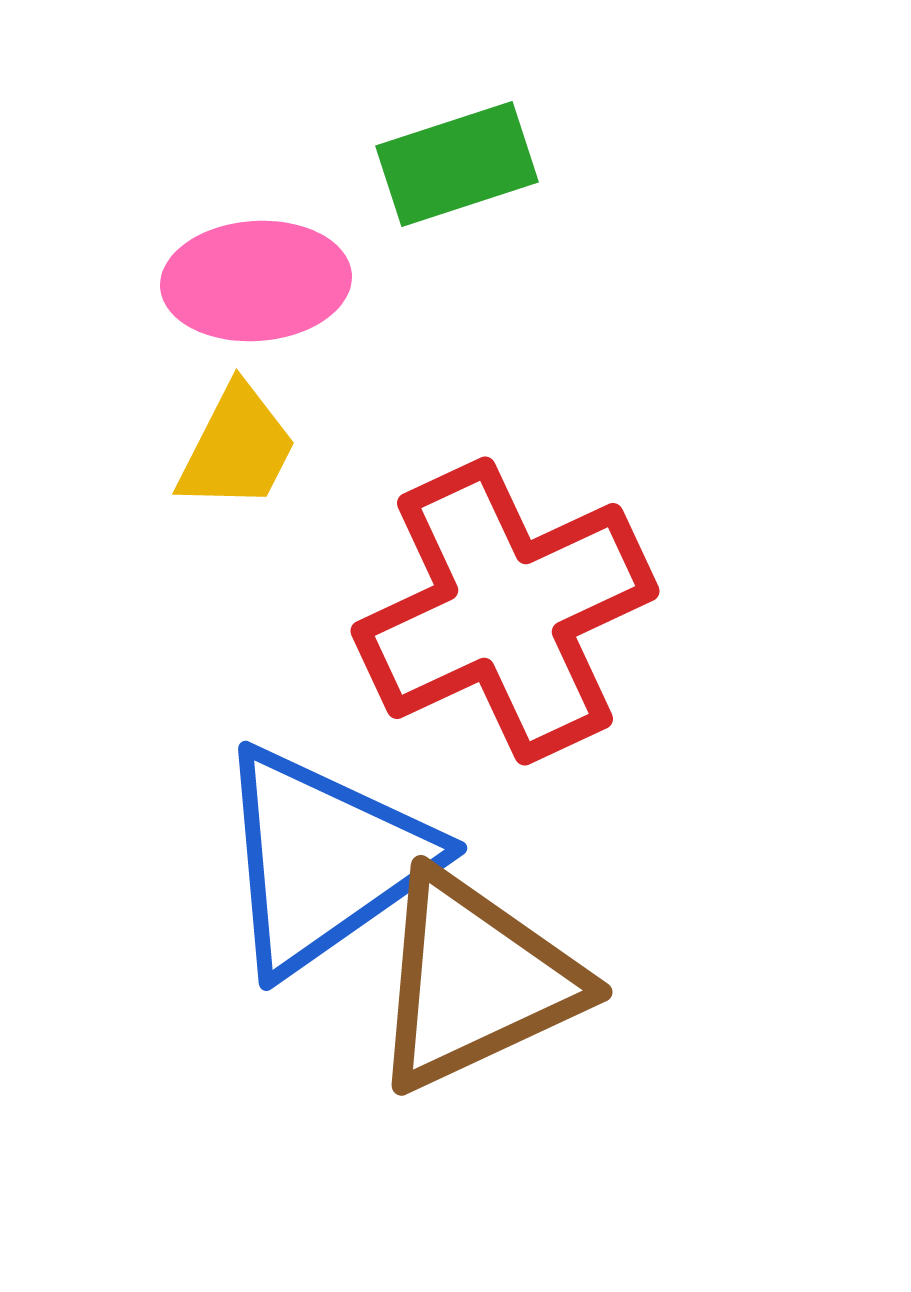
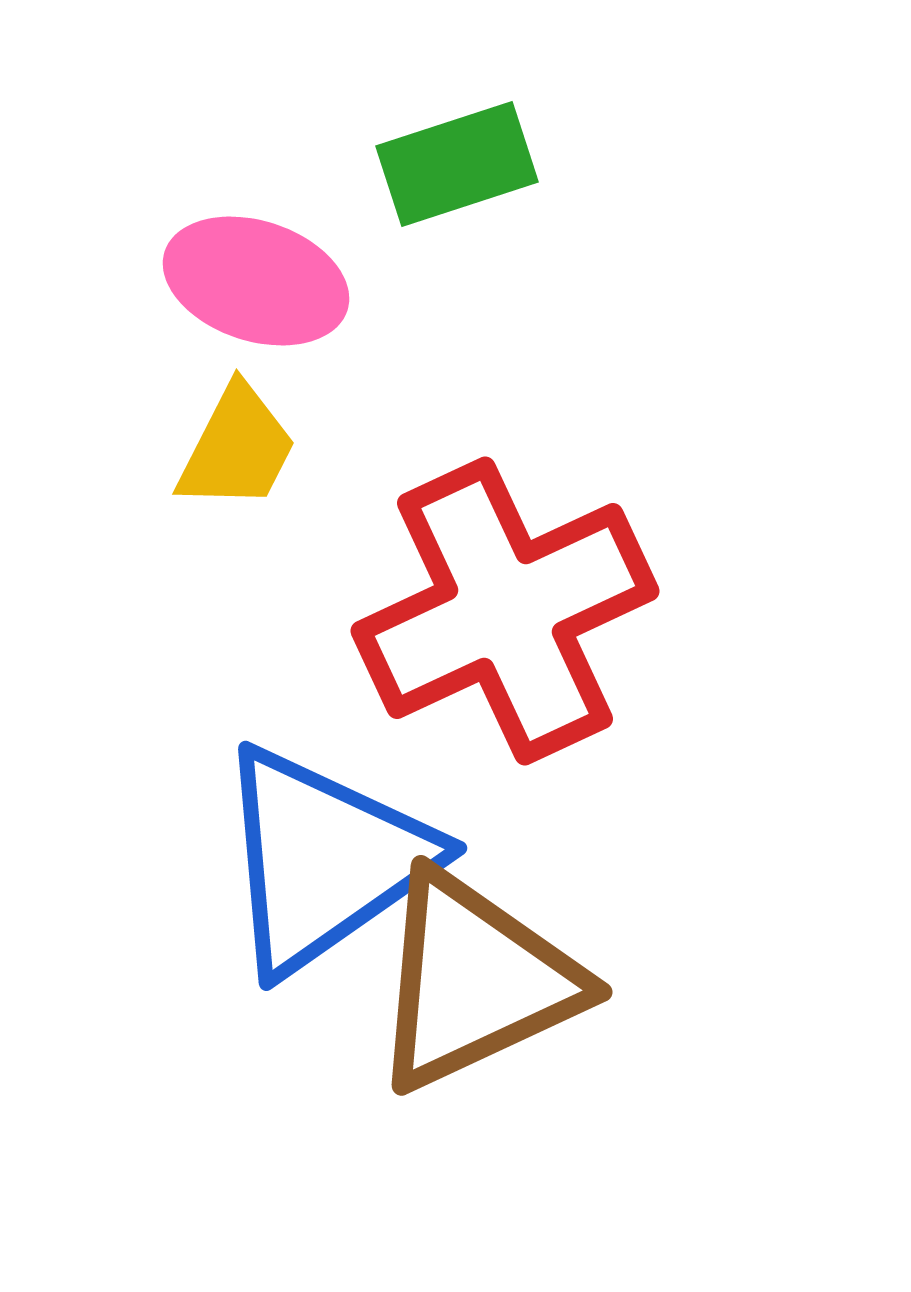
pink ellipse: rotated 22 degrees clockwise
